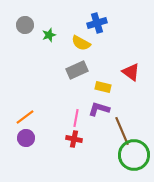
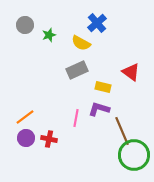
blue cross: rotated 24 degrees counterclockwise
red cross: moved 25 px left
